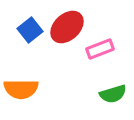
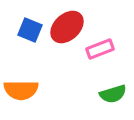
blue square: rotated 30 degrees counterclockwise
orange semicircle: moved 1 px down
